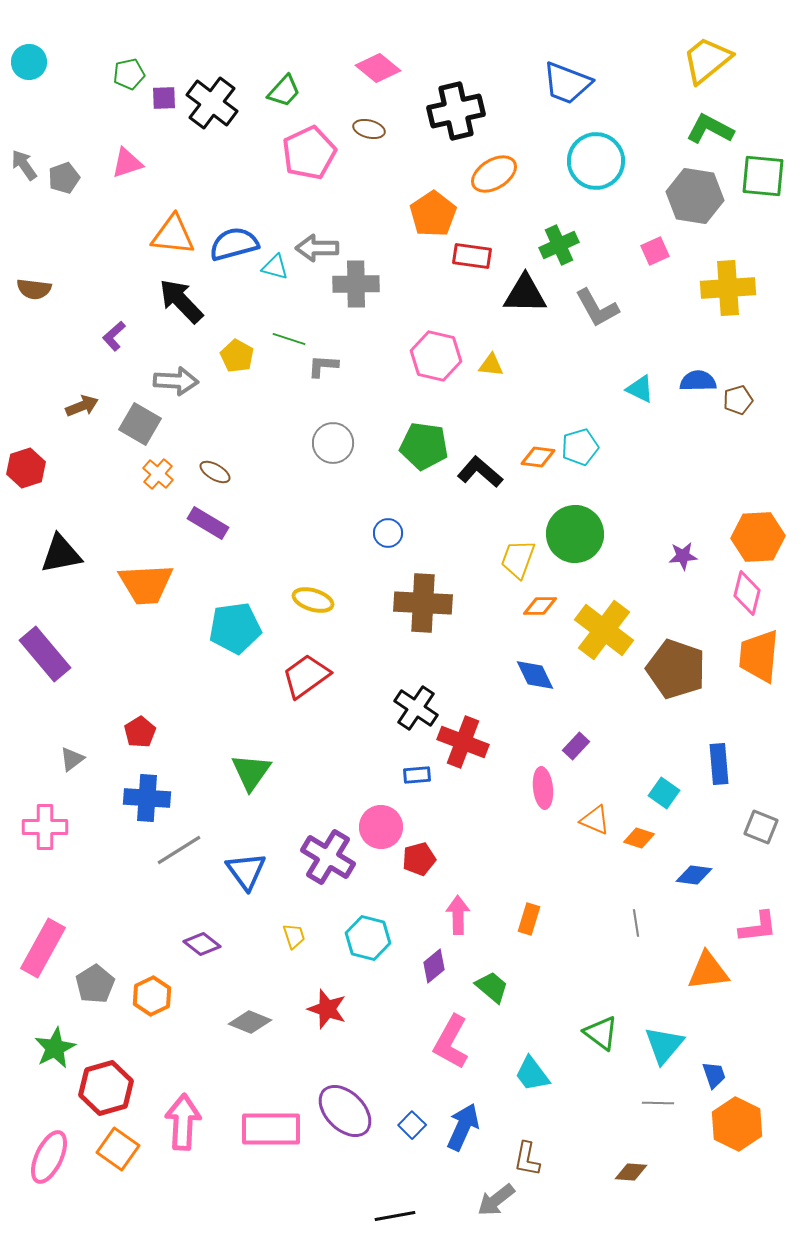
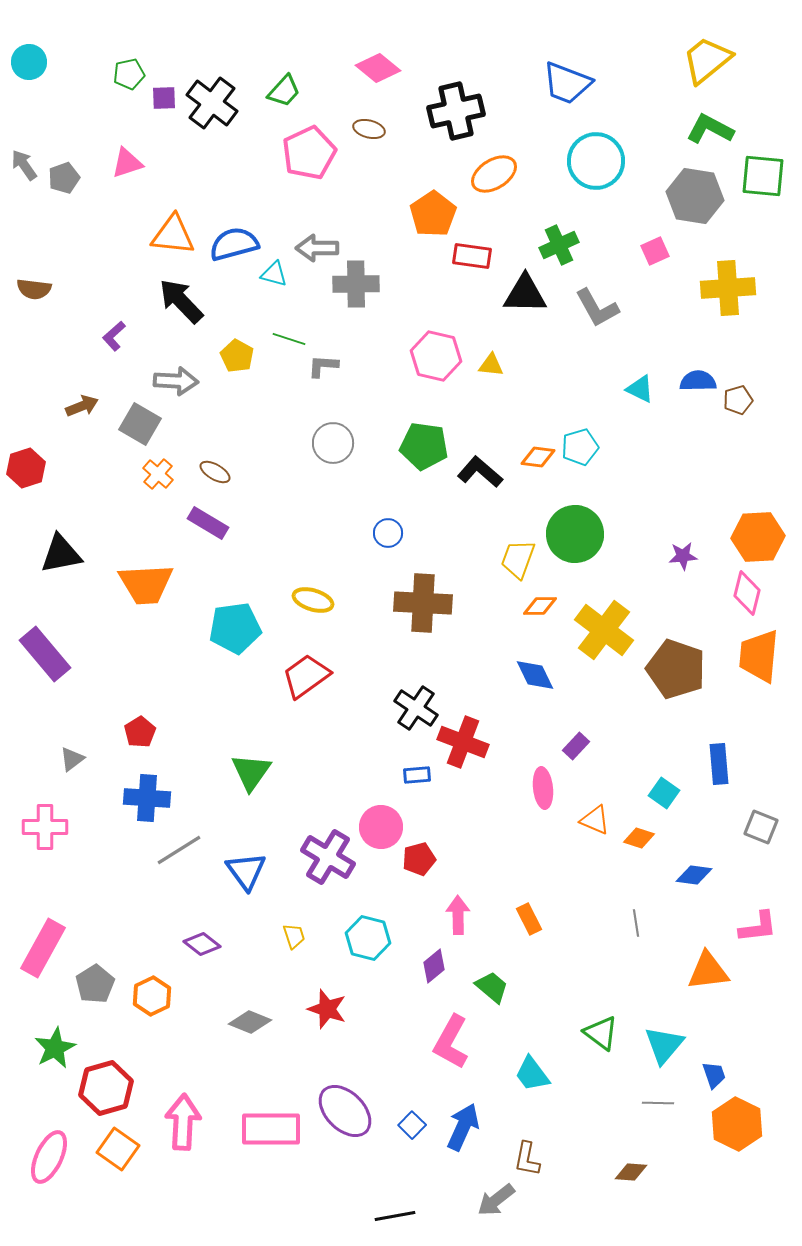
cyan triangle at (275, 267): moved 1 px left, 7 px down
orange rectangle at (529, 919): rotated 44 degrees counterclockwise
